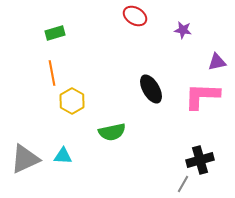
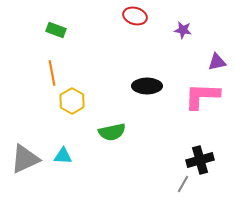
red ellipse: rotated 15 degrees counterclockwise
green rectangle: moved 1 px right, 3 px up; rotated 36 degrees clockwise
black ellipse: moved 4 px left, 3 px up; rotated 60 degrees counterclockwise
